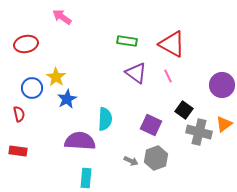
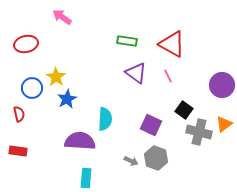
gray hexagon: rotated 20 degrees counterclockwise
